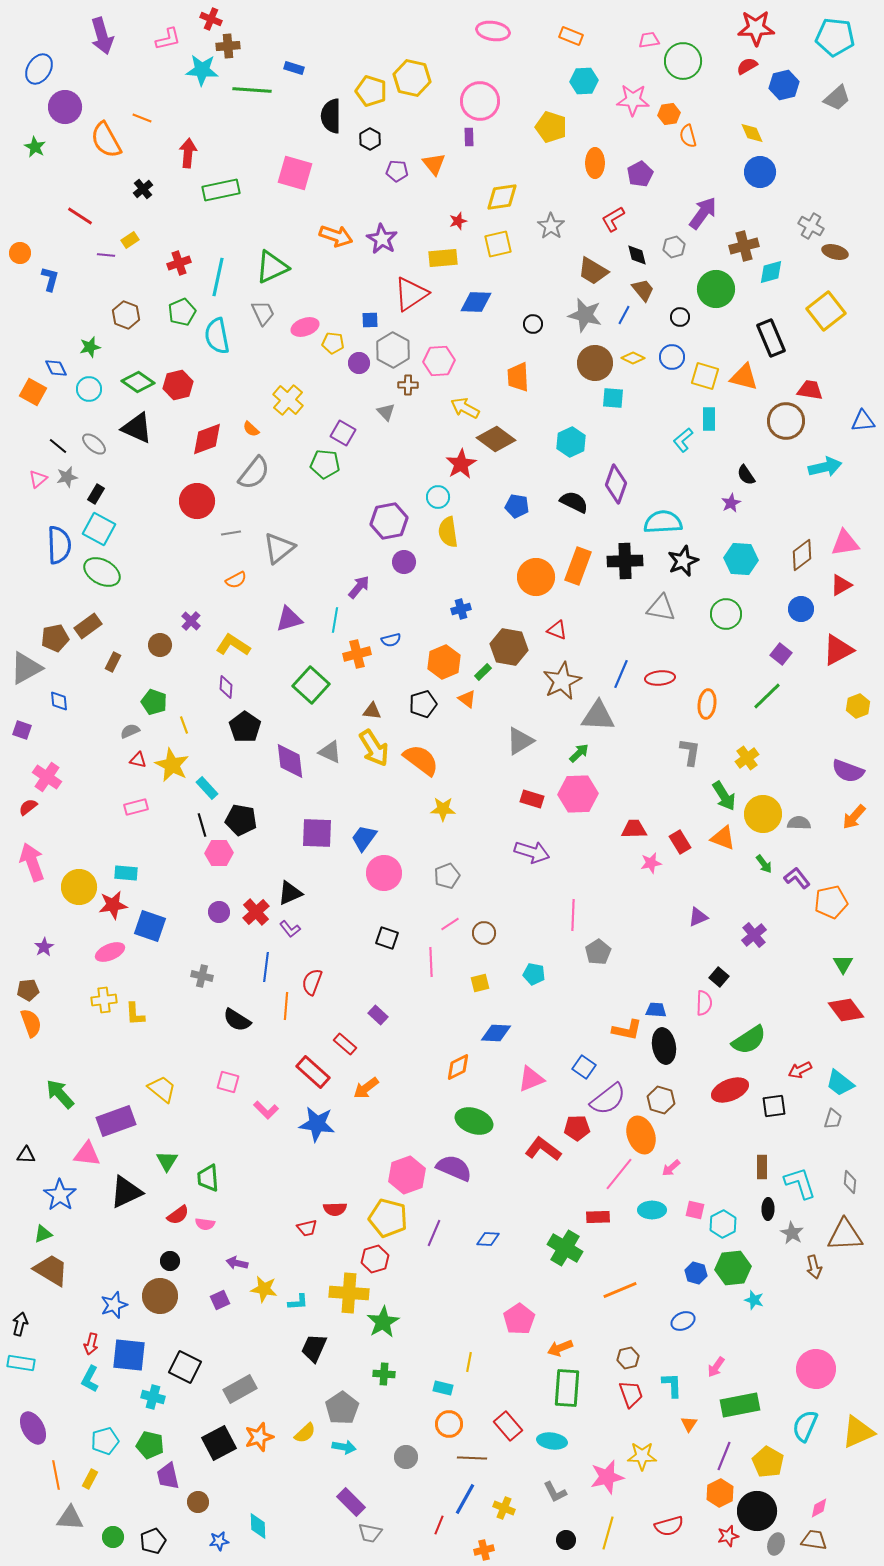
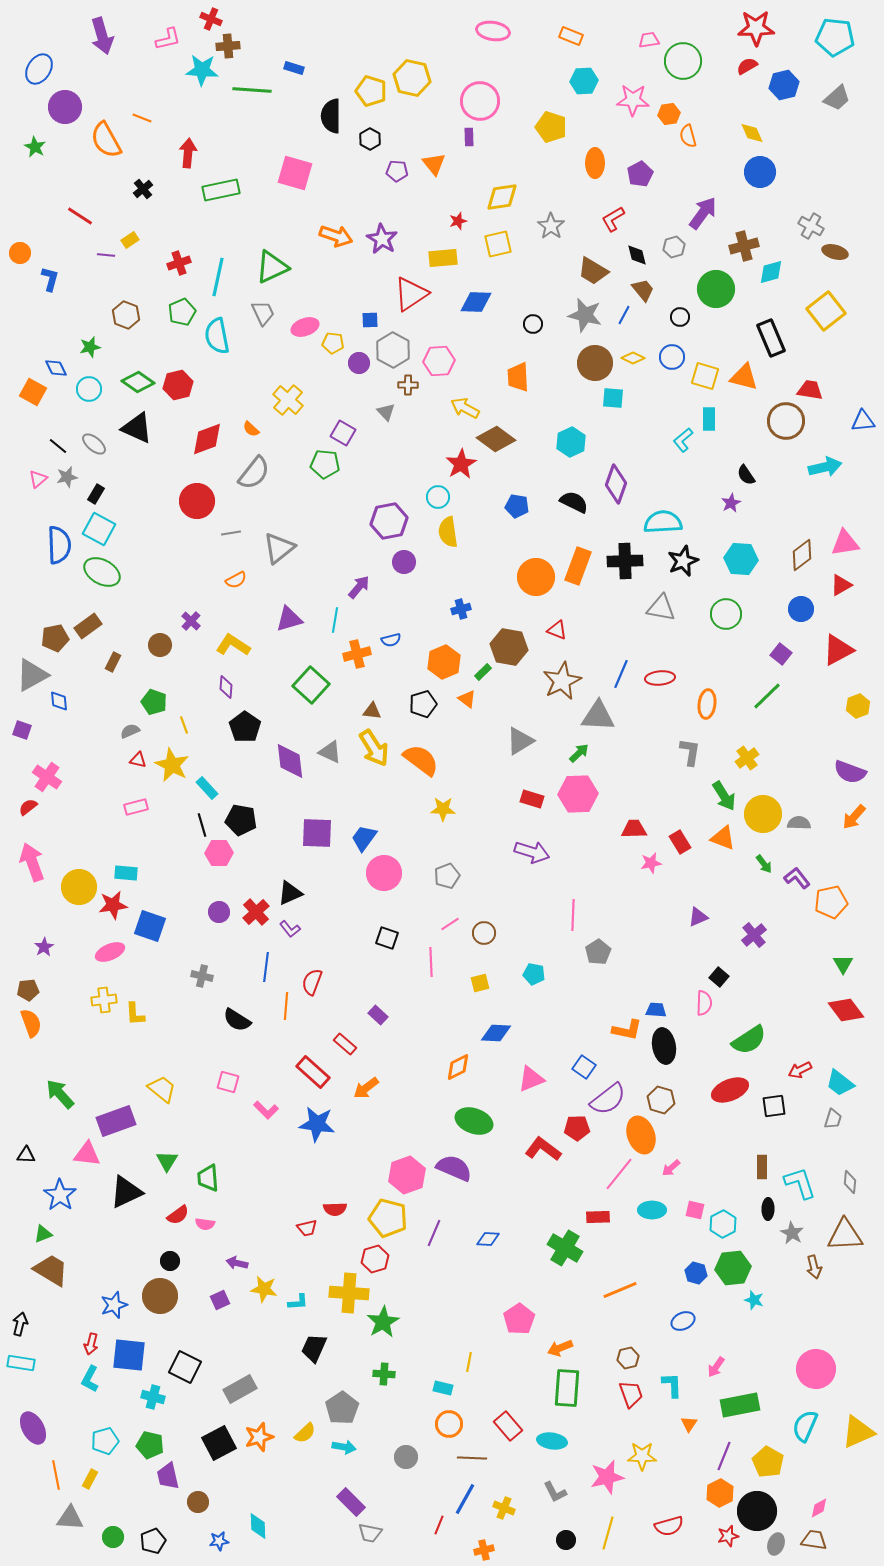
gray triangle at (26, 668): moved 6 px right, 7 px down
purple semicircle at (848, 771): moved 2 px right, 1 px down
